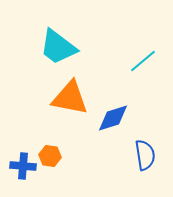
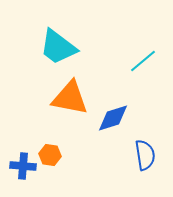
orange hexagon: moved 1 px up
